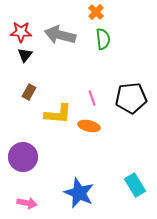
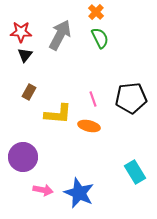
gray arrow: rotated 104 degrees clockwise
green semicircle: moved 3 px left, 1 px up; rotated 20 degrees counterclockwise
pink line: moved 1 px right, 1 px down
cyan rectangle: moved 13 px up
pink arrow: moved 16 px right, 13 px up
